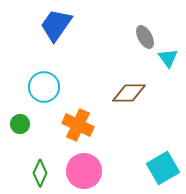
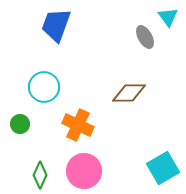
blue trapezoid: rotated 15 degrees counterclockwise
cyan triangle: moved 41 px up
green diamond: moved 2 px down
